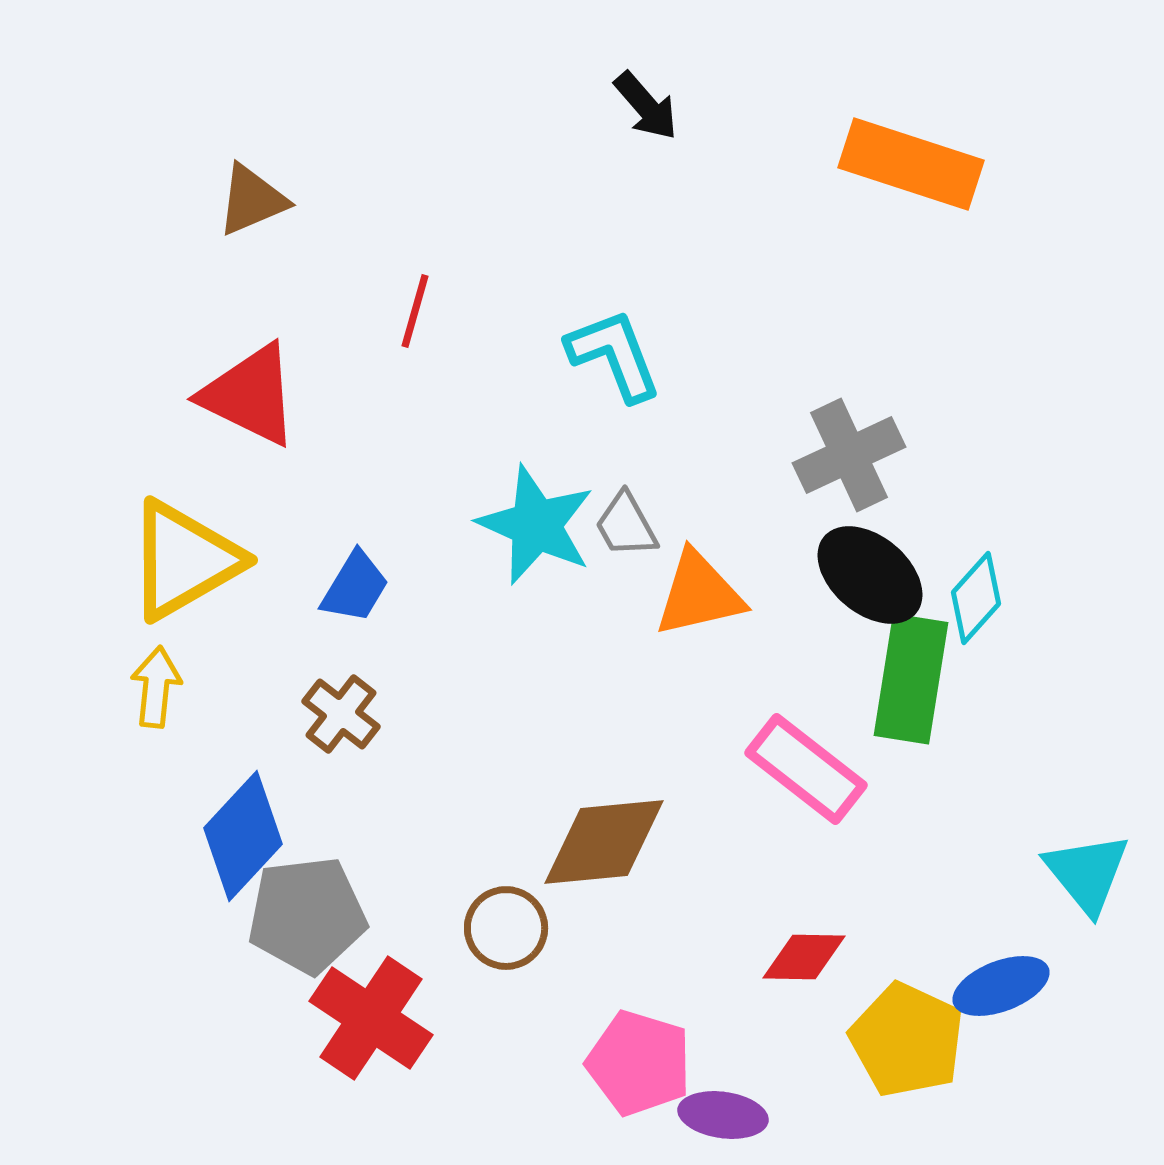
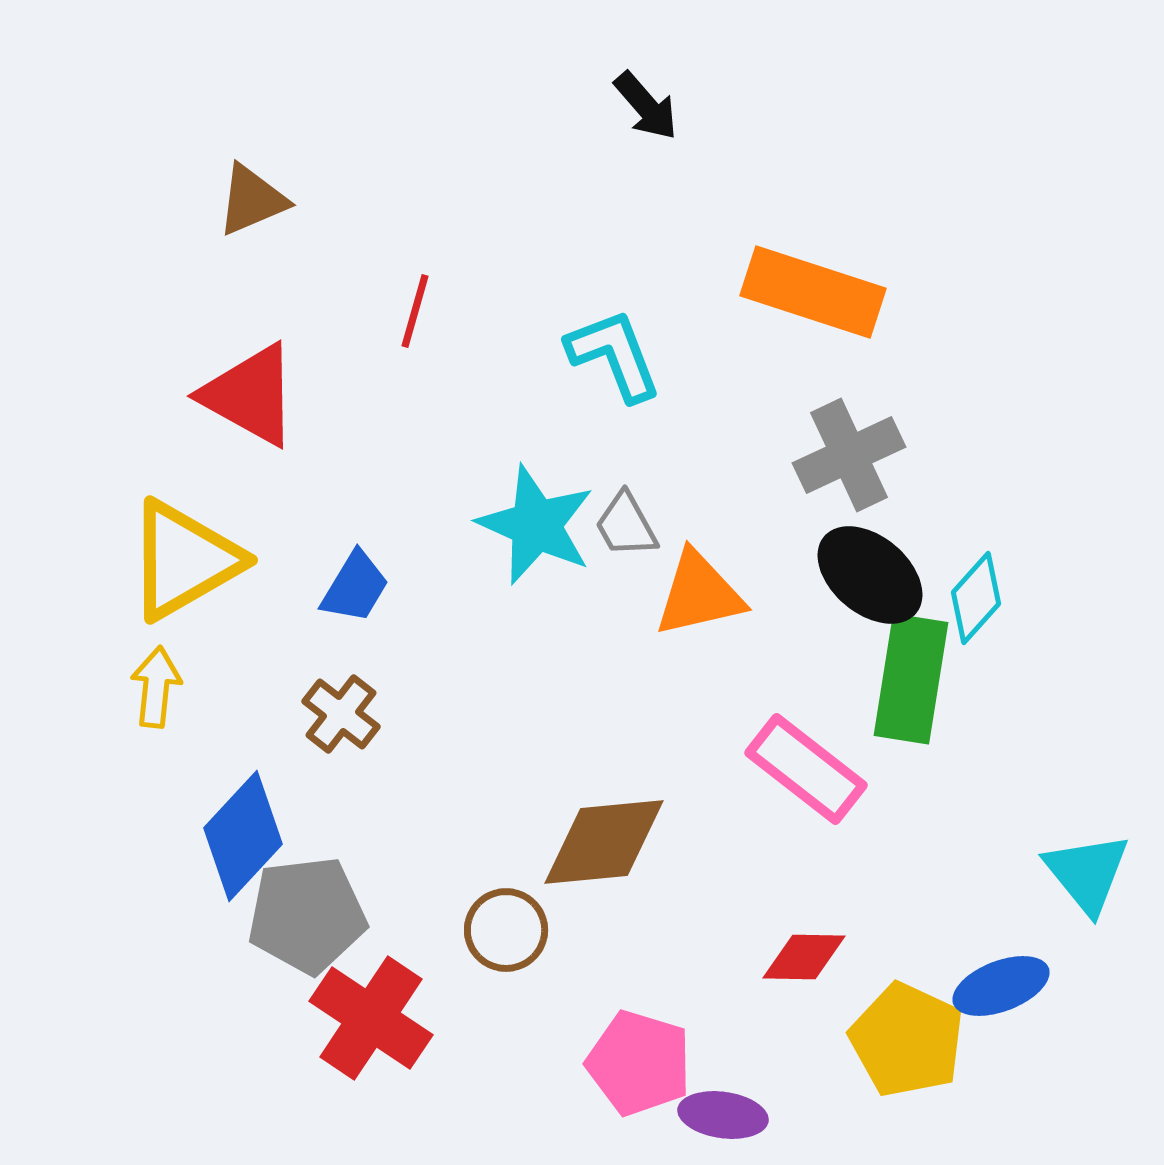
orange rectangle: moved 98 px left, 128 px down
red triangle: rotated 3 degrees clockwise
brown circle: moved 2 px down
